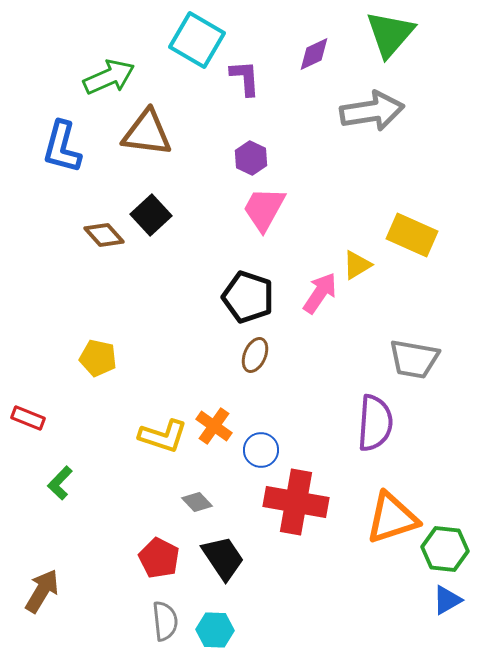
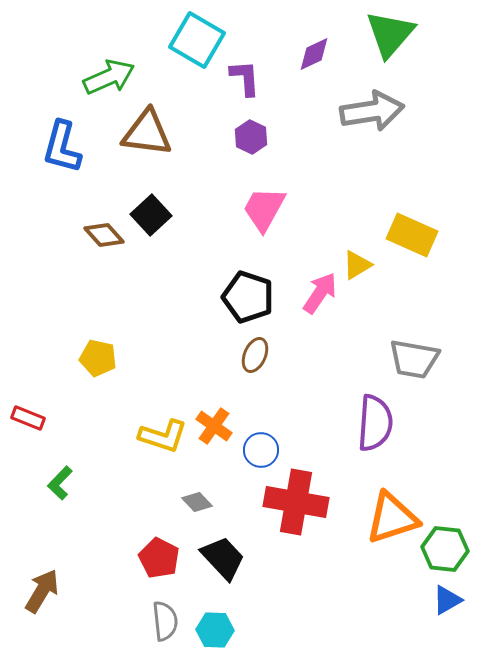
purple hexagon: moved 21 px up
black trapezoid: rotated 9 degrees counterclockwise
